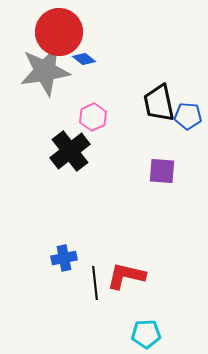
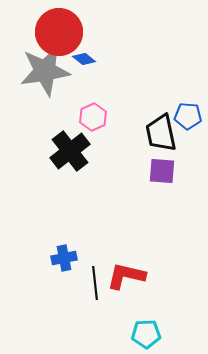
black trapezoid: moved 2 px right, 30 px down
